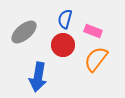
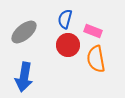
red circle: moved 5 px right
orange semicircle: rotated 48 degrees counterclockwise
blue arrow: moved 14 px left
